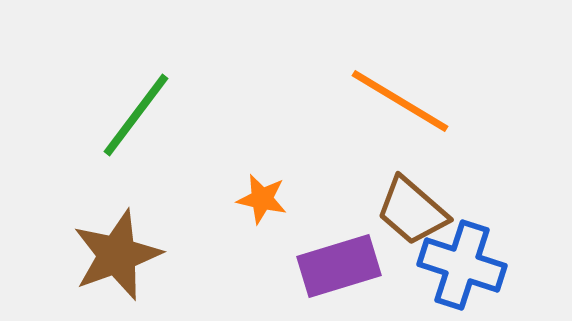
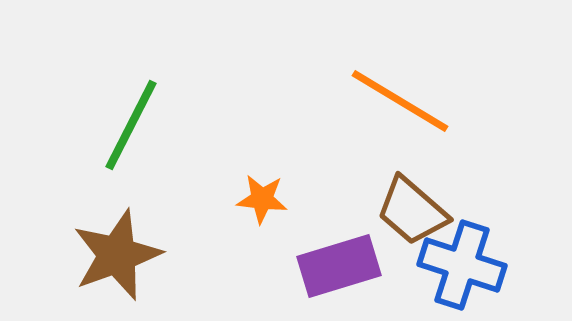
green line: moved 5 px left, 10 px down; rotated 10 degrees counterclockwise
orange star: rotated 6 degrees counterclockwise
